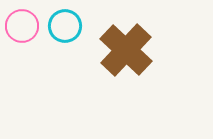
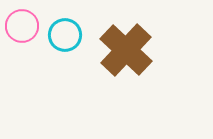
cyan circle: moved 9 px down
